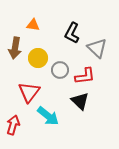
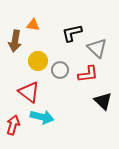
black L-shape: rotated 50 degrees clockwise
brown arrow: moved 7 px up
yellow circle: moved 3 px down
red L-shape: moved 3 px right, 2 px up
red triangle: rotated 30 degrees counterclockwise
black triangle: moved 23 px right
cyan arrow: moved 6 px left, 1 px down; rotated 25 degrees counterclockwise
